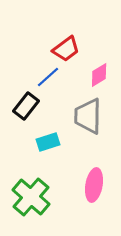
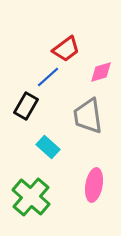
pink diamond: moved 2 px right, 3 px up; rotated 15 degrees clockwise
black rectangle: rotated 8 degrees counterclockwise
gray trapezoid: rotated 9 degrees counterclockwise
cyan rectangle: moved 5 px down; rotated 60 degrees clockwise
